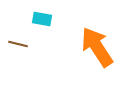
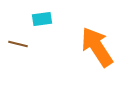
cyan rectangle: rotated 18 degrees counterclockwise
